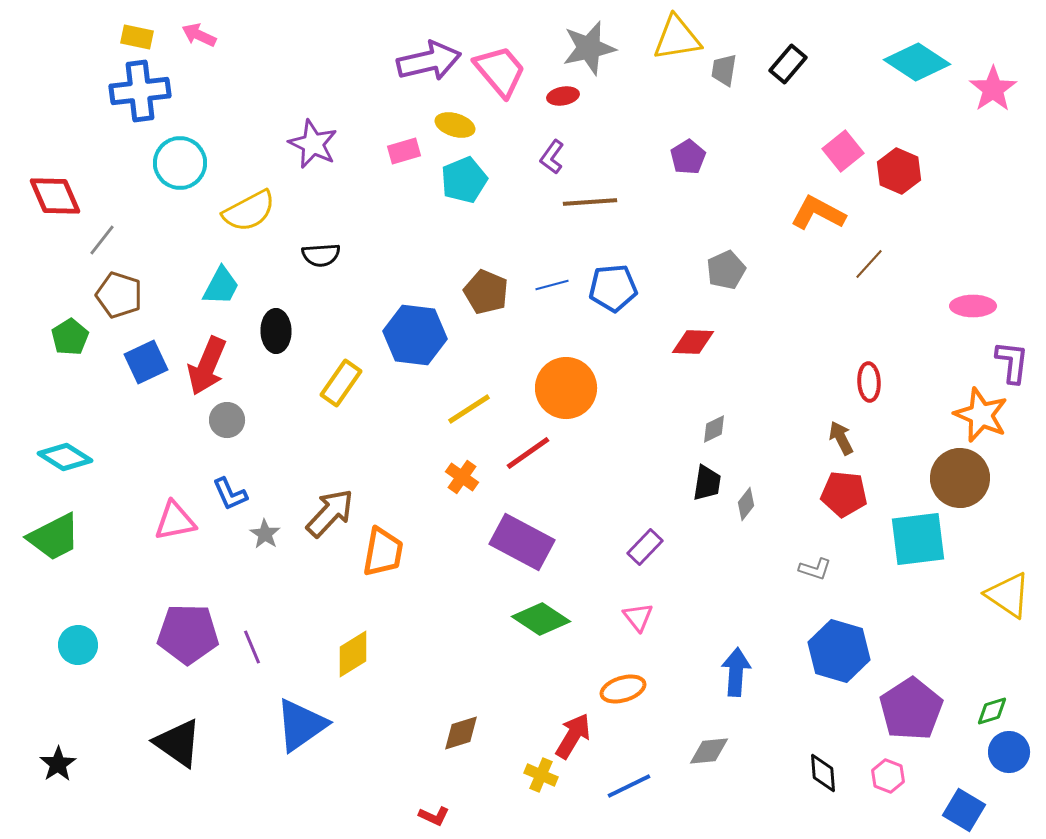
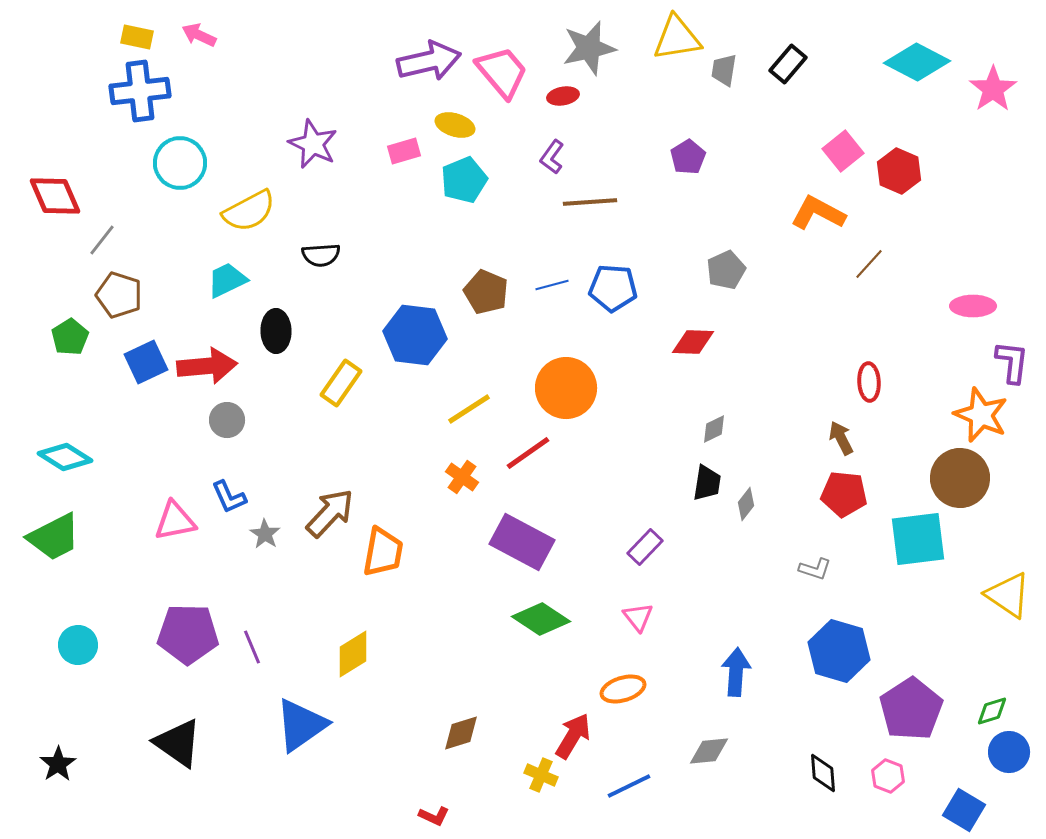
cyan diamond at (917, 62): rotated 6 degrees counterclockwise
pink trapezoid at (500, 71): moved 2 px right, 1 px down
cyan trapezoid at (221, 286): moved 6 px right, 6 px up; rotated 144 degrees counterclockwise
blue pentagon at (613, 288): rotated 9 degrees clockwise
red arrow at (207, 366): rotated 118 degrees counterclockwise
blue L-shape at (230, 494): moved 1 px left, 3 px down
